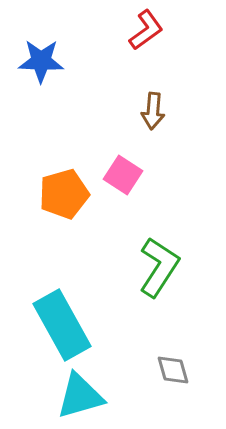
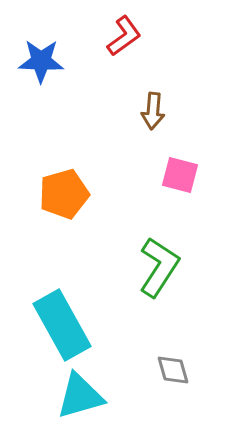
red L-shape: moved 22 px left, 6 px down
pink square: moved 57 px right; rotated 18 degrees counterclockwise
